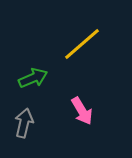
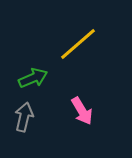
yellow line: moved 4 px left
gray arrow: moved 6 px up
